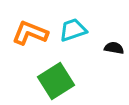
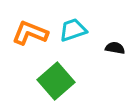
black semicircle: moved 1 px right
green square: rotated 9 degrees counterclockwise
